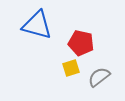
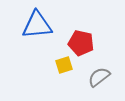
blue triangle: rotated 20 degrees counterclockwise
yellow square: moved 7 px left, 3 px up
